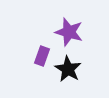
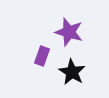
black star: moved 4 px right, 3 px down
